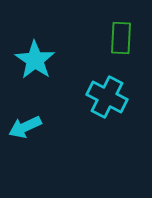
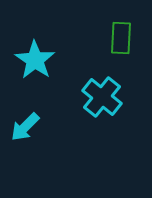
cyan cross: moved 5 px left; rotated 12 degrees clockwise
cyan arrow: rotated 20 degrees counterclockwise
